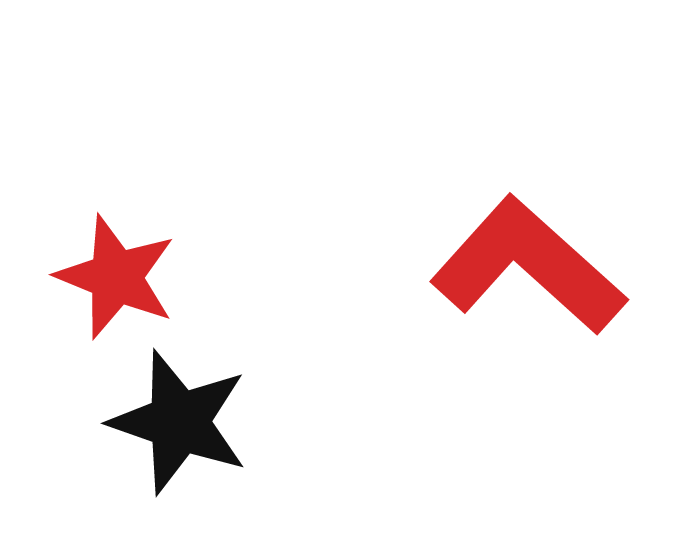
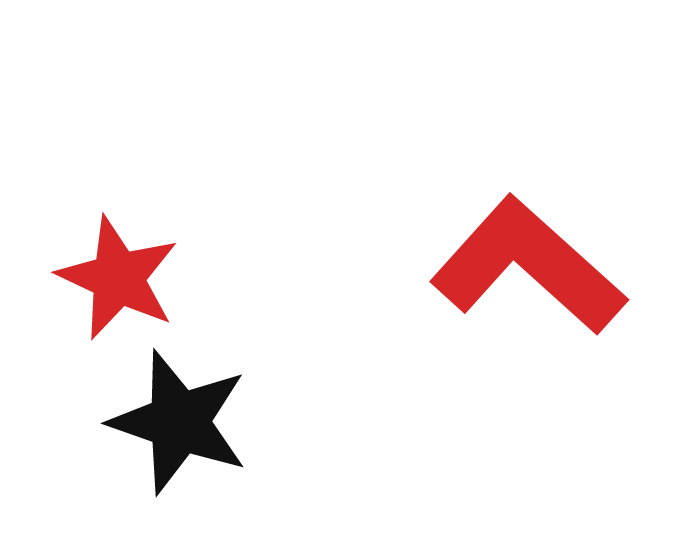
red star: moved 2 px right, 1 px down; rotated 3 degrees clockwise
